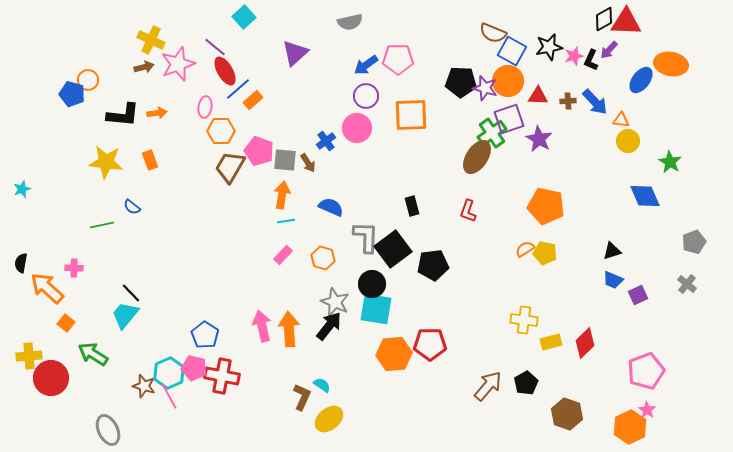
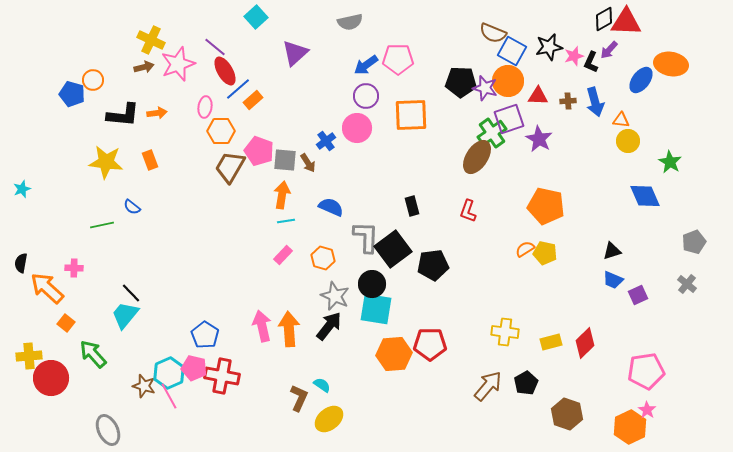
cyan square at (244, 17): moved 12 px right
black L-shape at (591, 60): moved 2 px down
orange circle at (88, 80): moved 5 px right
blue arrow at (595, 102): rotated 28 degrees clockwise
gray star at (335, 302): moved 6 px up
yellow cross at (524, 320): moved 19 px left, 12 px down
green arrow at (93, 354): rotated 16 degrees clockwise
pink pentagon at (646, 371): rotated 12 degrees clockwise
brown L-shape at (302, 397): moved 3 px left, 1 px down
